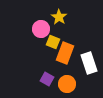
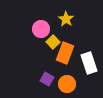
yellow star: moved 7 px right, 2 px down
yellow square: rotated 24 degrees clockwise
